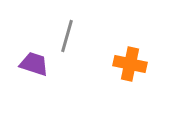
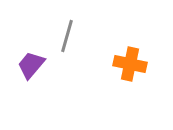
purple trapezoid: moved 3 px left, 1 px down; rotated 68 degrees counterclockwise
